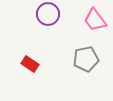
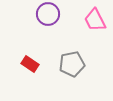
pink trapezoid: rotated 10 degrees clockwise
gray pentagon: moved 14 px left, 5 px down
